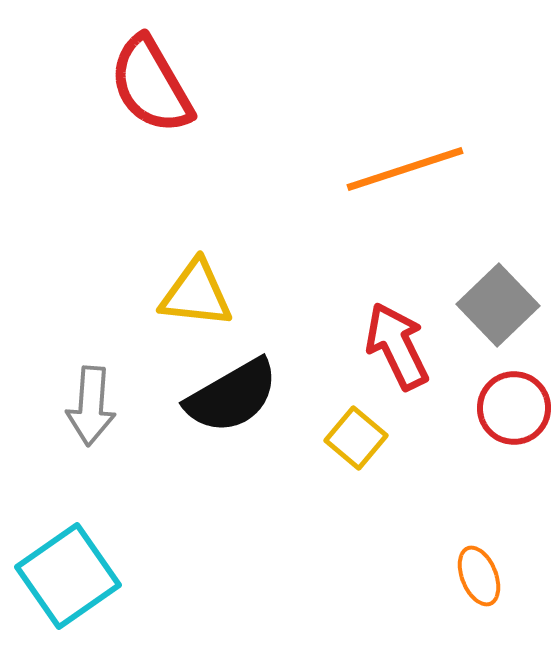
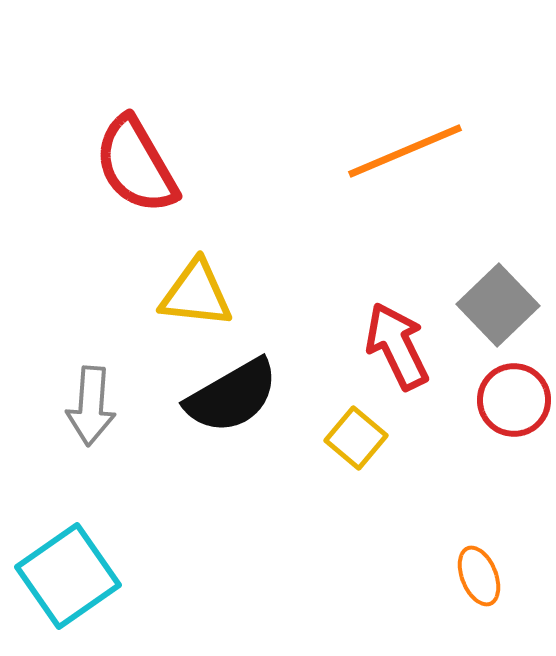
red semicircle: moved 15 px left, 80 px down
orange line: moved 18 px up; rotated 5 degrees counterclockwise
red circle: moved 8 px up
